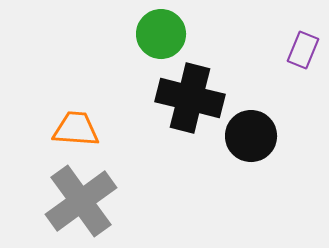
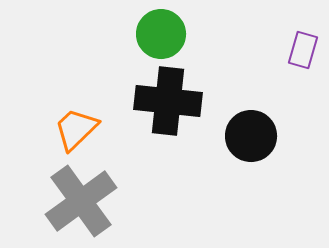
purple rectangle: rotated 6 degrees counterclockwise
black cross: moved 22 px left, 3 px down; rotated 8 degrees counterclockwise
orange trapezoid: rotated 48 degrees counterclockwise
